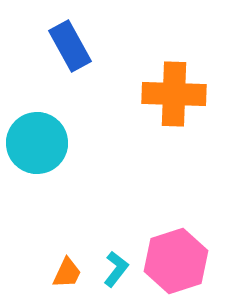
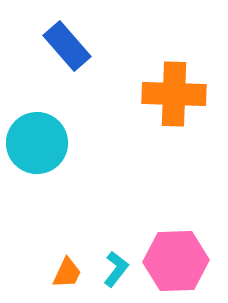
blue rectangle: moved 3 px left; rotated 12 degrees counterclockwise
pink hexagon: rotated 16 degrees clockwise
